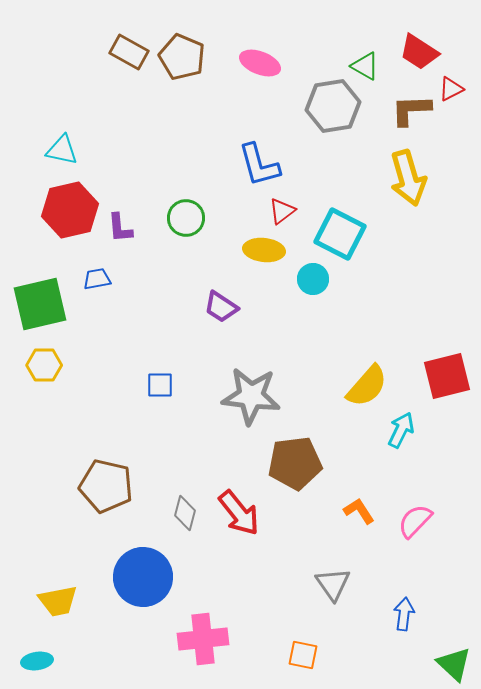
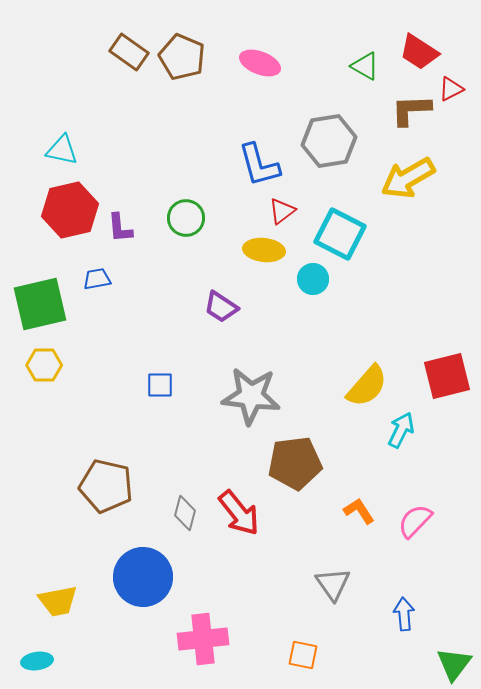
brown rectangle at (129, 52): rotated 6 degrees clockwise
gray hexagon at (333, 106): moved 4 px left, 35 px down
yellow arrow at (408, 178): rotated 76 degrees clockwise
blue arrow at (404, 614): rotated 12 degrees counterclockwise
green triangle at (454, 664): rotated 24 degrees clockwise
